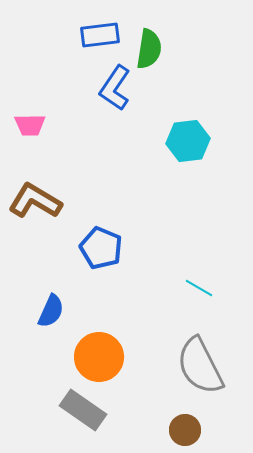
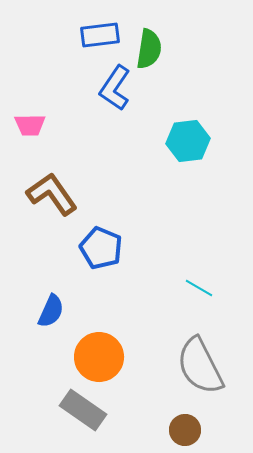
brown L-shape: moved 17 px right, 7 px up; rotated 24 degrees clockwise
